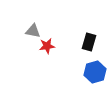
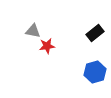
black rectangle: moved 6 px right, 9 px up; rotated 36 degrees clockwise
